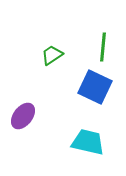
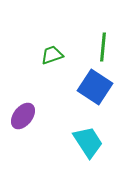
green trapezoid: rotated 15 degrees clockwise
blue square: rotated 8 degrees clockwise
cyan trapezoid: rotated 44 degrees clockwise
